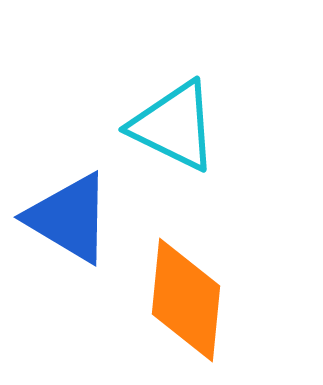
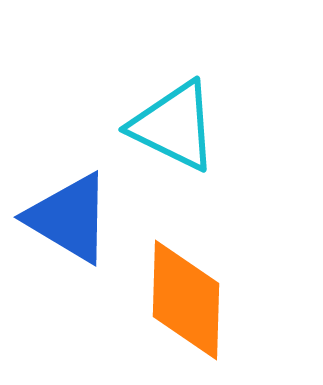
orange diamond: rotated 4 degrees counterclockwise
